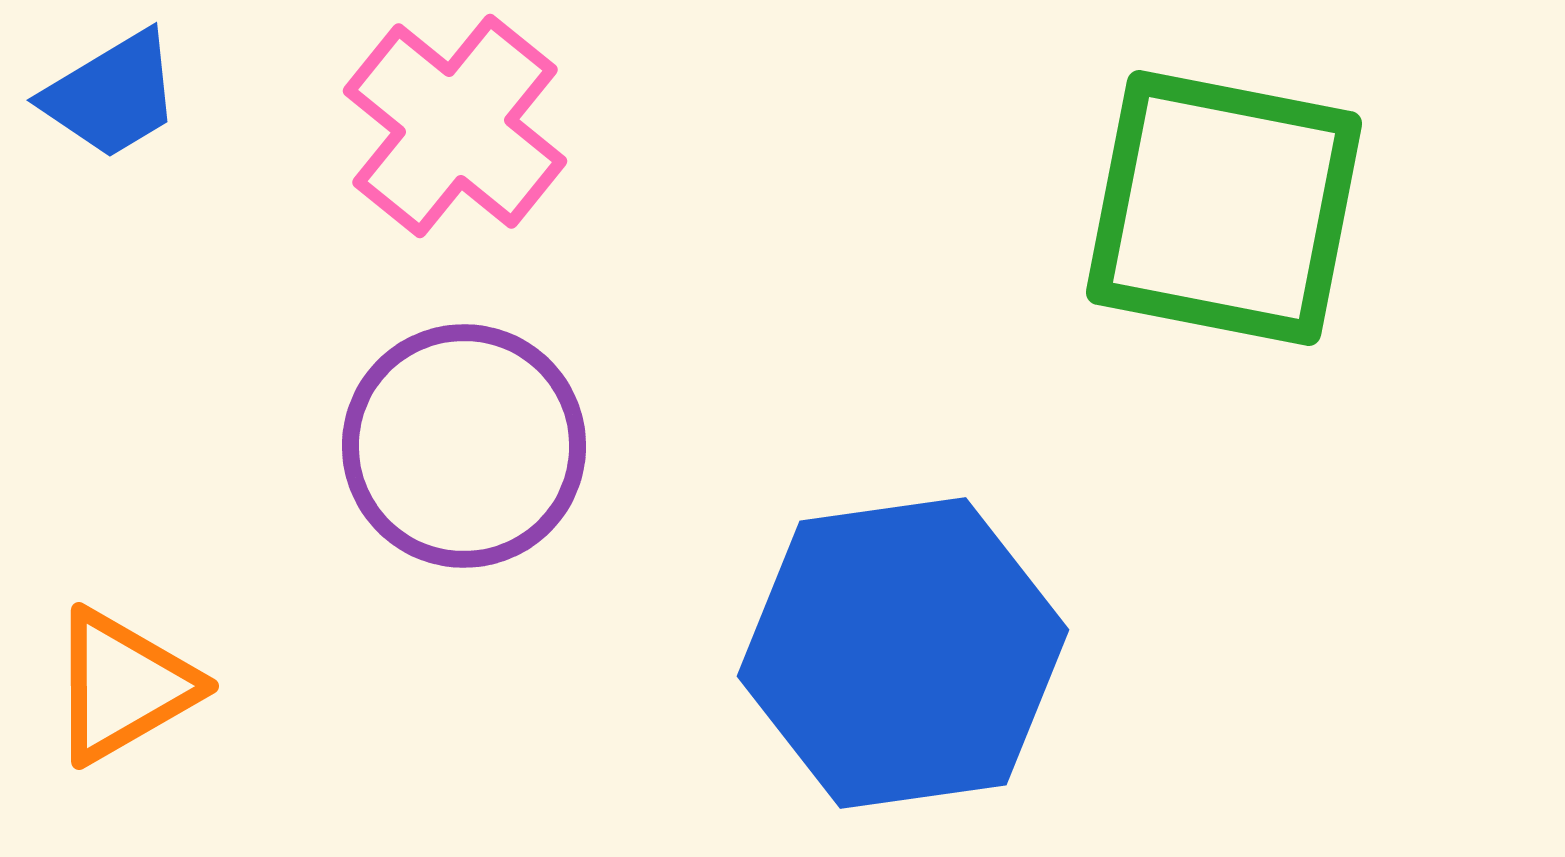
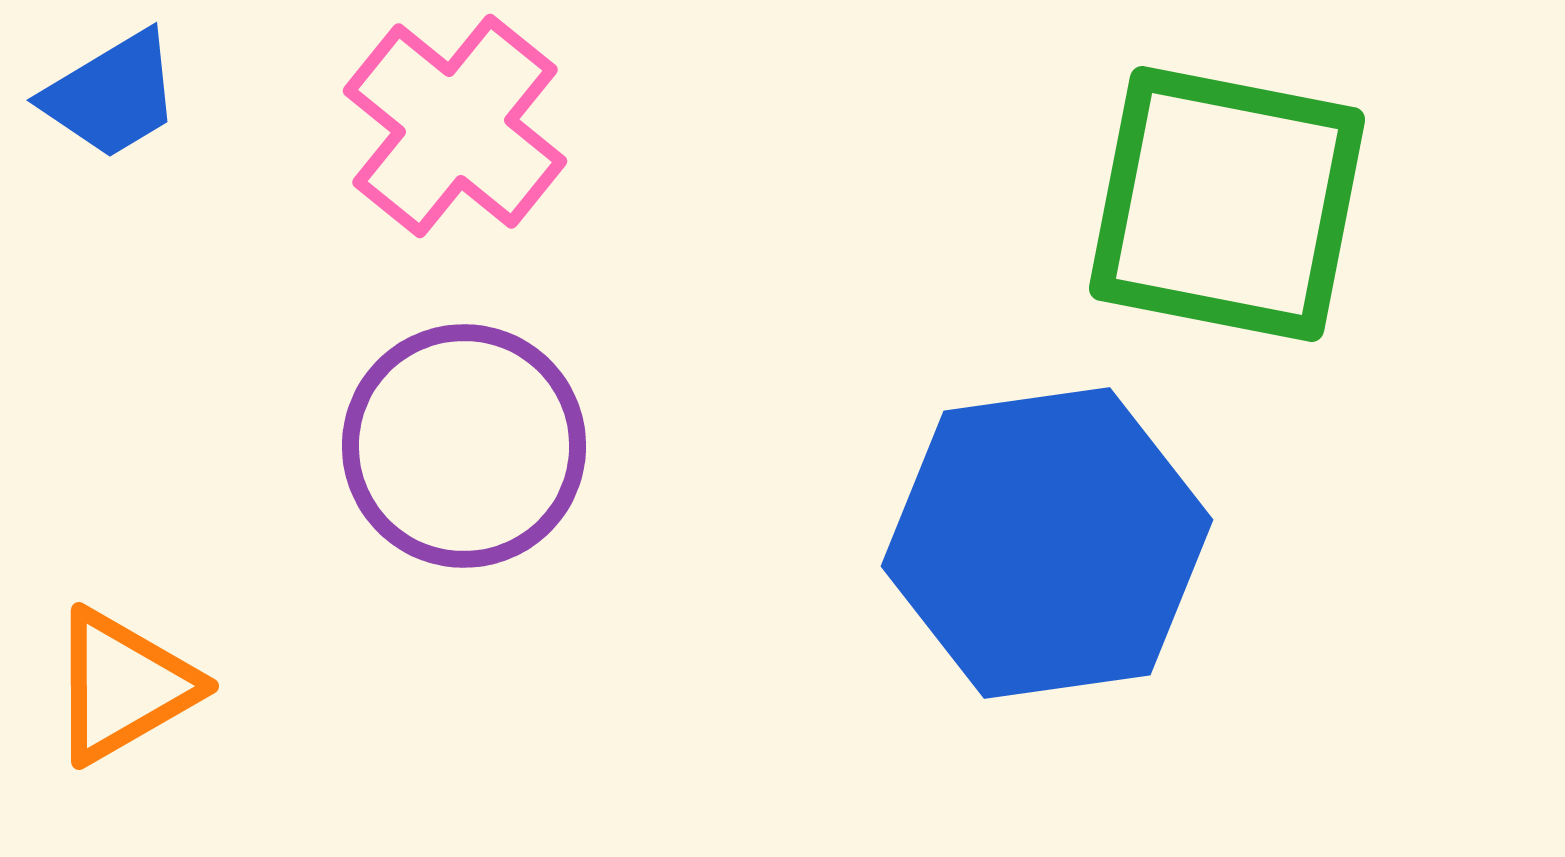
green square: moved 3 px right, 4 px up
blue hexagon: moved 144 px right, 110 px up
